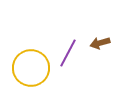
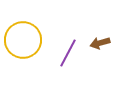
yellow circle: moved 8 px left, 28 px up
